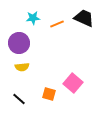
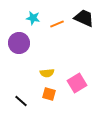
cyan star: rotated 16 degrees clockwise
yellow semicircle: moved 25 px right, 6 px down
pink square: moved 4 px right; rotated 18 degrees clockwise
black line: moved 2 px right, 2 px down
